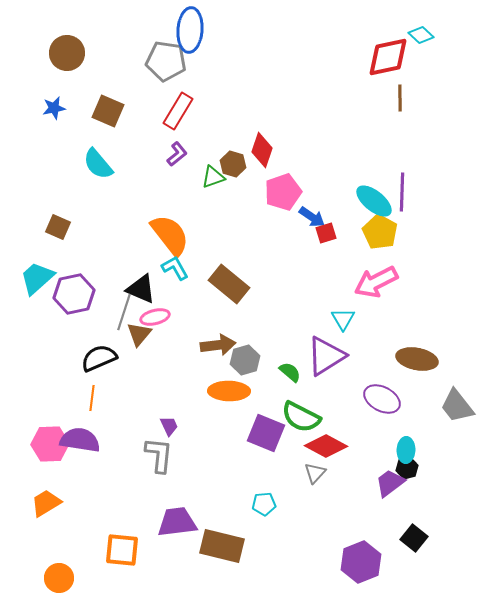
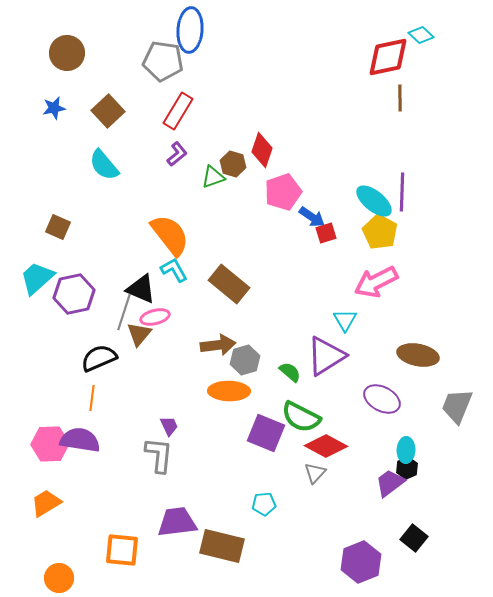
gray pentagon at (166, 61): moved 3 px left
brown square at (108, 111): rotated 24 degrees clockwise
cyan semicircle at (98, 164): moved 6 px right, 1 px down
cyan L-shape at (175, 268): moved 1 px left, 2 px down
cyan triangle at (343, 319): moved 2 px right, 1 px down
brown ellipse at (417, 359): moved 1 px right, 4 px up
gray trapezoid at (457, 406): rotated 60 degrees clockwise
black hexagon at (407, 468): rotated 10 degrees counterclockwise
